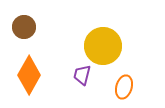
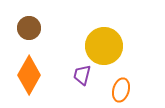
brown circle: moved 5 px right, 1 px down
yellow circle: moved 1 px right
orange ellipse: moved 3 px left, 3 px down
